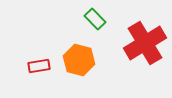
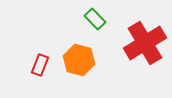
red rectangle: moved 1 px right, 1 px up; rotated 60 degrees counterclockwise
